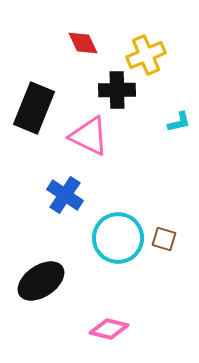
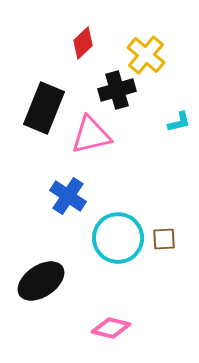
red diamond: rotated 72 degrees clockwise
yellow cross: rotated 27 degrees counterclockwise
black cross: rotated 15 degrees counterclockwise
black rectangle: moved 10 px right
pink triangle: moved 2 px right, 1 px up; rotated 39 degrees counterclockwise
blue cross: moved 3 px right, 1 px down
brown square: rotated 20 degrees counterclockwise
pink diamond: moved 2 px right, 1 px up
